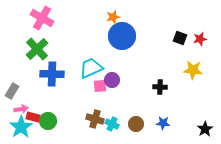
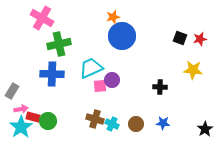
green cross: moved 22 px right, 5 px up; rotated 30 degrees clockwise
